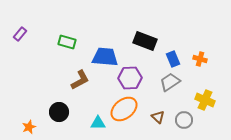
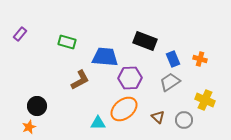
black circle: moved 22 px left, 6 px up
